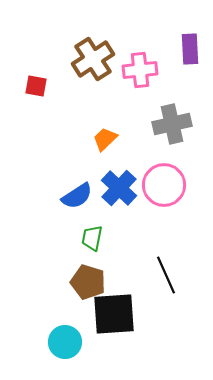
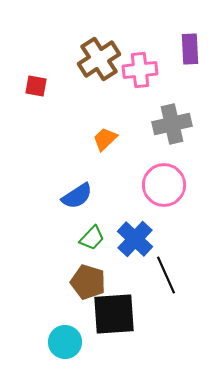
brown cross: moved 6 px right
blue cross: moved 16 px right, 51 px down
green trapezoid: rotated 148 degrees counterclockwise
